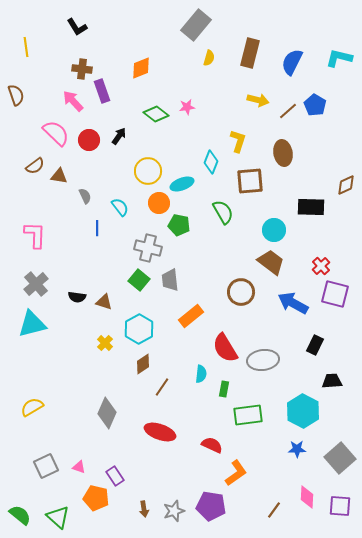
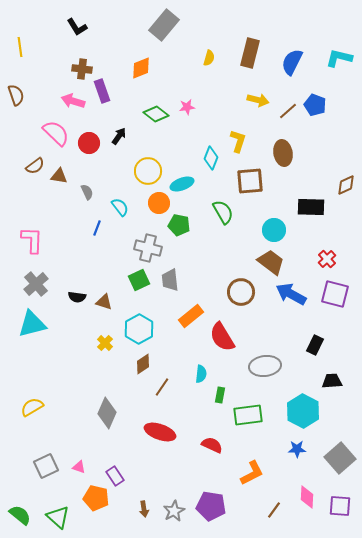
gray rectangle at (196, 25): moved 32 px left
yellow line at (26, 47): moved 6 px left
pink arrow at (73, 101): rotated 30 degrees counterclockwise
blue pentagon at (315, 105): rotated 10 degrees counterclockwise
red circle at (89, 140): moved 3 px down
cyan diamond at (211, 162): moved 4 px up
gray semicircle at (85, 196): moved 2 px right, 4 px up
blue line at (97, 228): rotated 21 degrees clockwise
pink L-shape at (35, 235): moved 3 px left, 5 px down
red cross at (321, 266): moved 6 px right, 7 px up
green square at (139, 280): rotated 25 degrees clockwise
blue arrow at (293, 303): moved 2 px left, 9 px up
red semicircle at (225, 348): moved 3 px left, 11 px up
gray ellipse at (263, 360): moved 2 px right, 6 px down
green rectangle at (224, 389): moved 4 px left, 6 px down
orange L-shape at (236, 473): moved 16 px right; rotated 8 degrees clockwise
gray star at (174, 511): rotated 10 degrees counterclockwise
